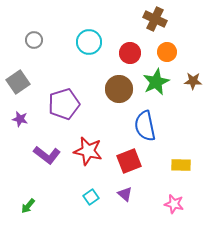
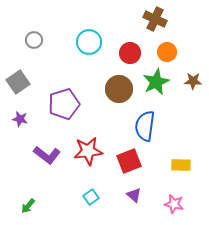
blue semicircle: rotated 20 degrees clockwise
red star: rotated 20 degrees counterclockwise
purple triangle: moved 9 px right, 1 px down
